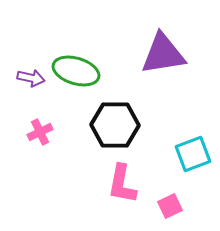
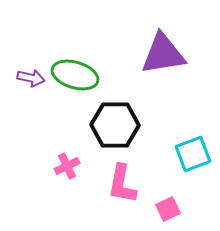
green ellipse: moved 1 px left, 4 px down
pink cross: moved 27 px right, 34 px down
pink square: moved 2 px left, 3 px down
